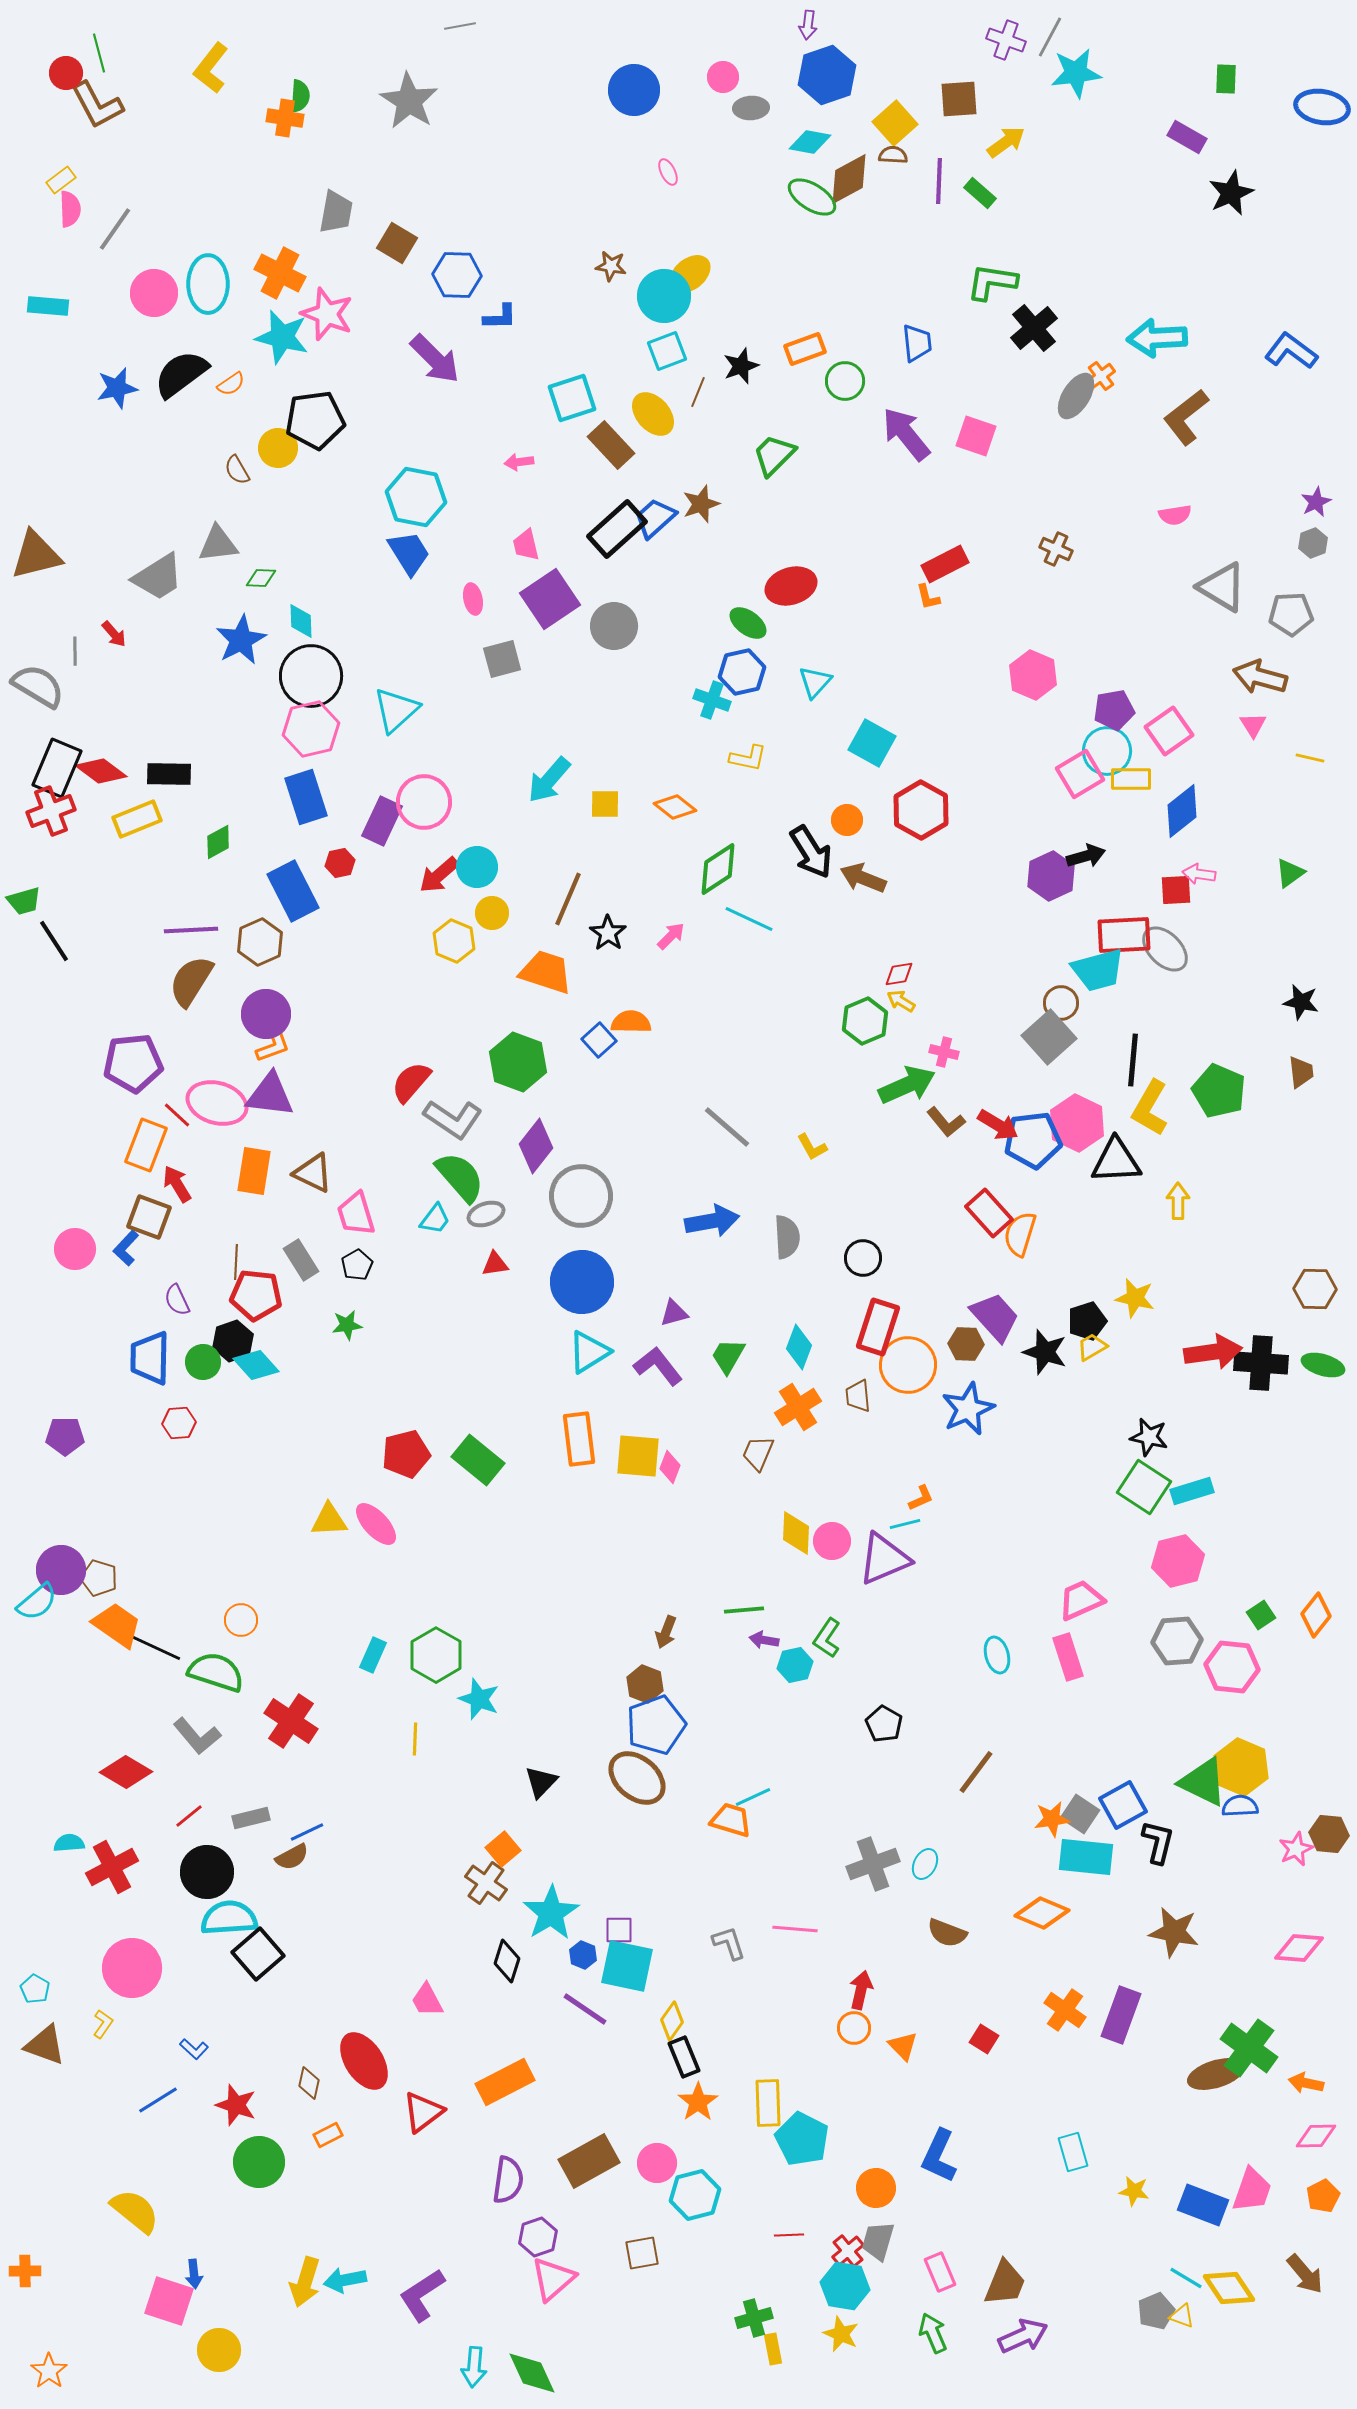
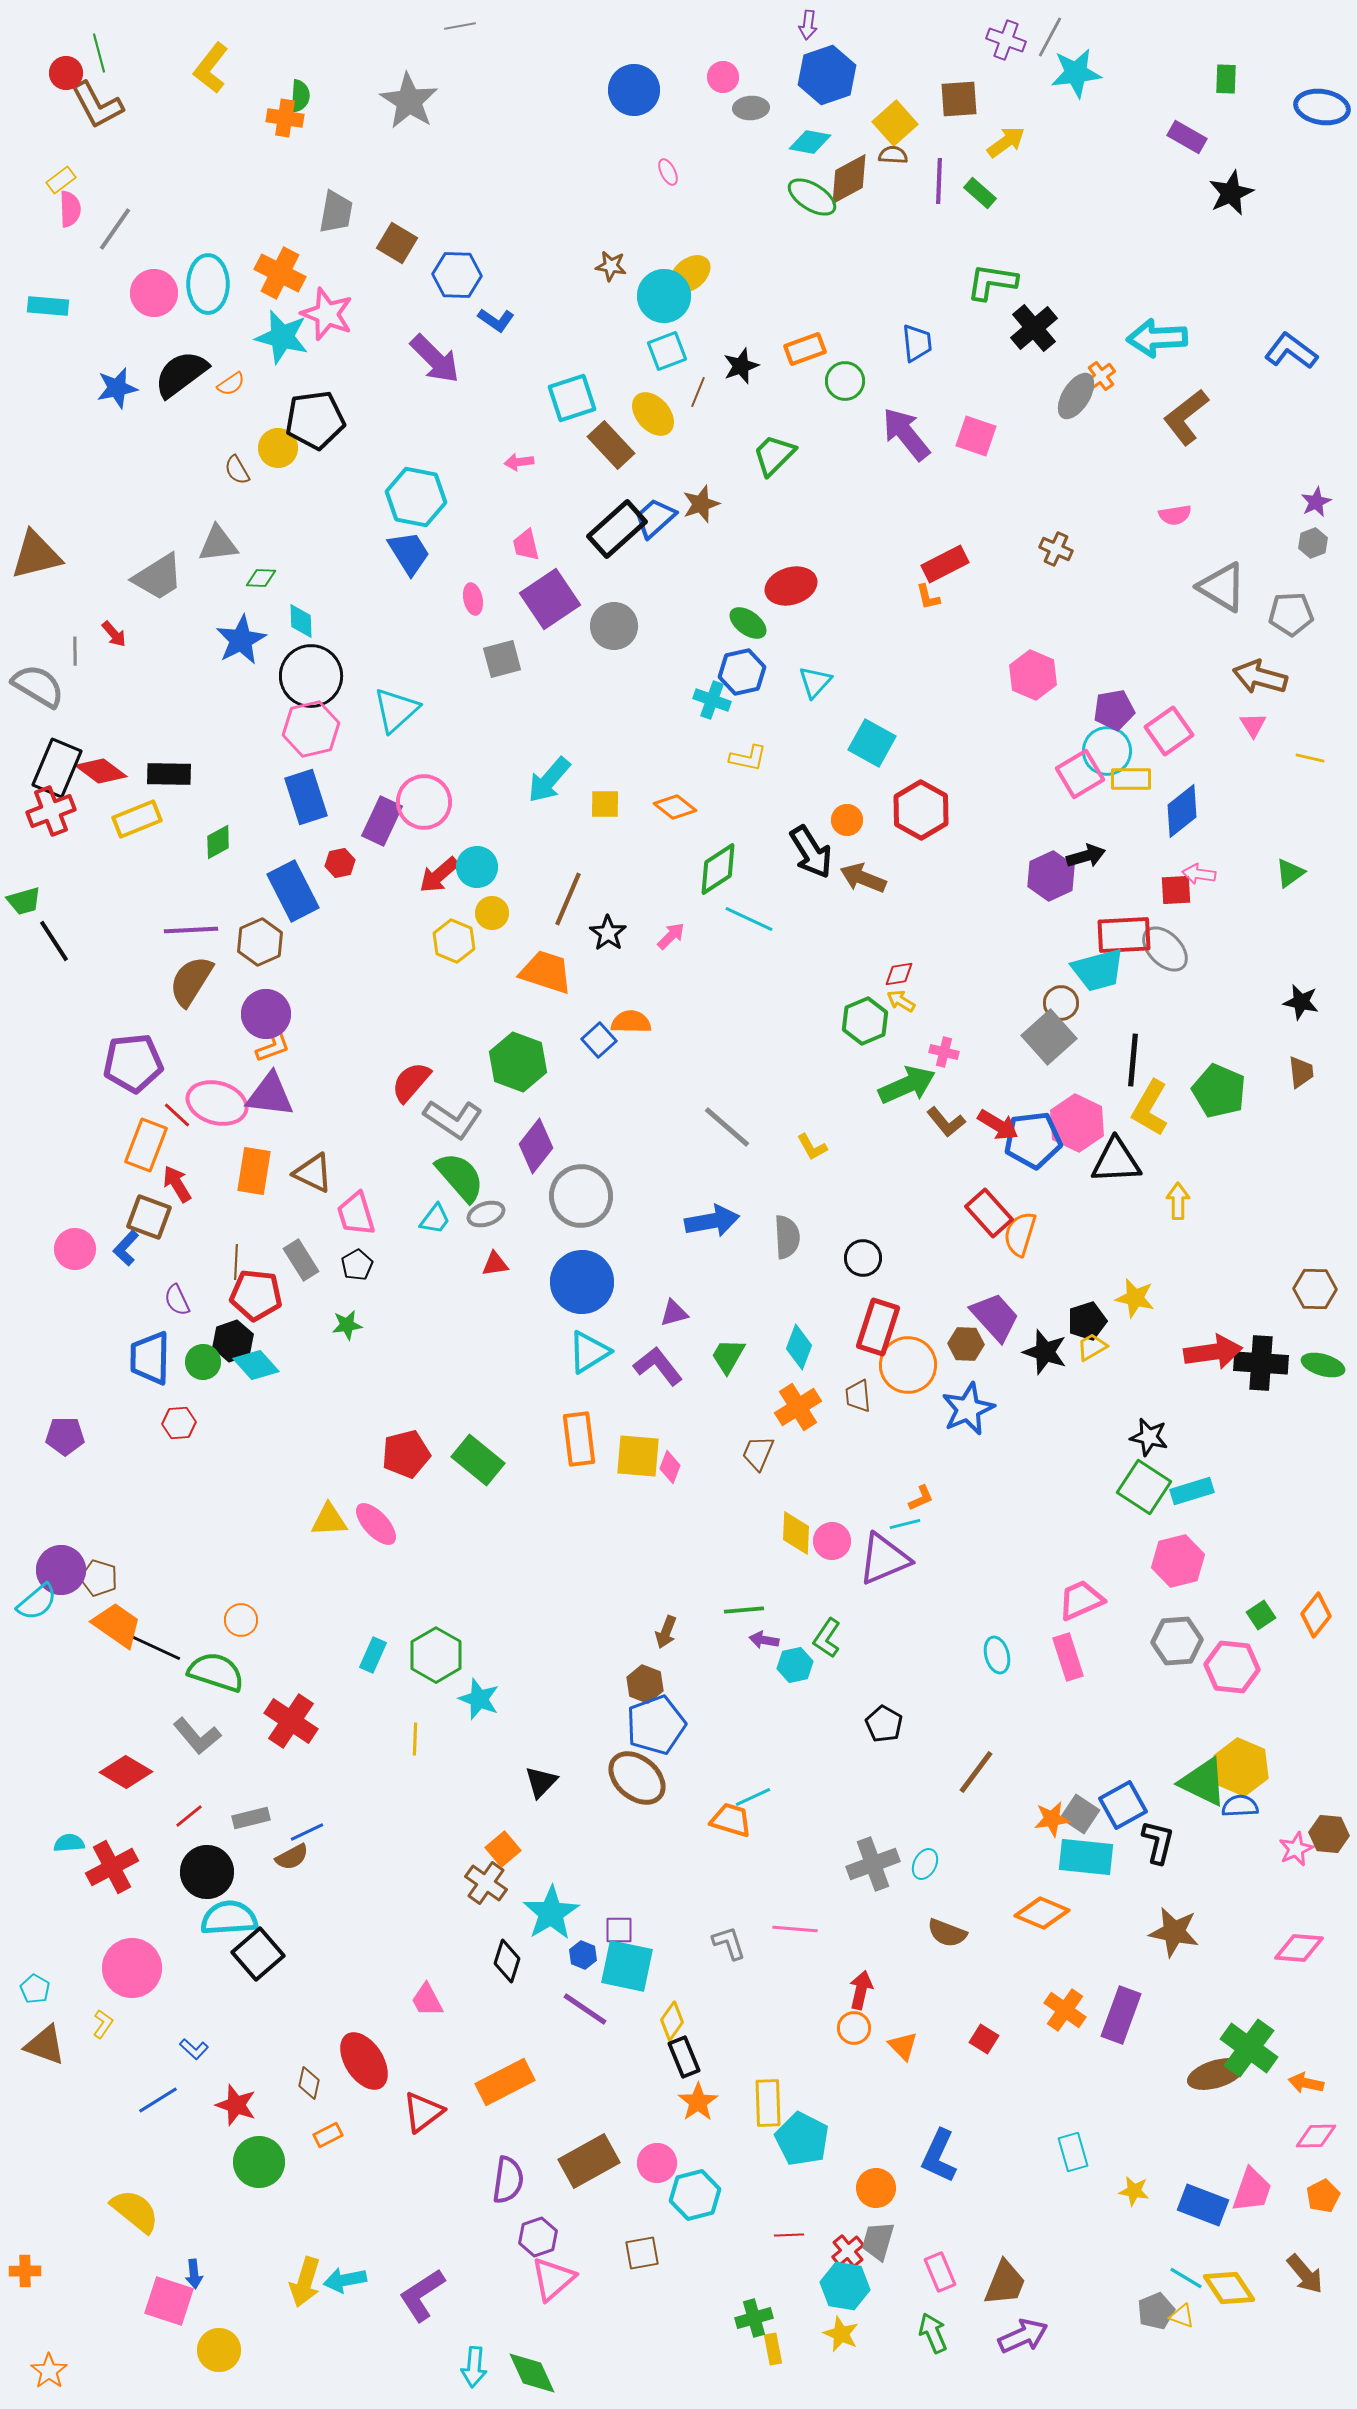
blue L-shape at (500, 317): moved 4 px left, 3 px down; rotated 36 degrees clockwise
